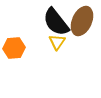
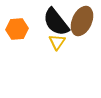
orange hexagon: moved 3 px right, 19 px up
